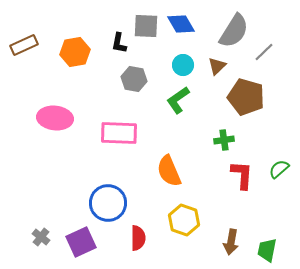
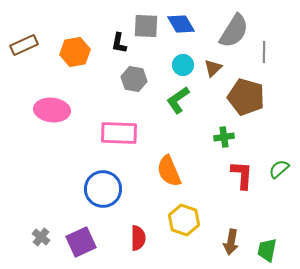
gray line: rotated 45 degrees counterclockwise
brown triangle: moved 4 px left, 2 px down
pink ellipse: moved 3 px left, 8 px up
green cross: moved 3 px up
blue circle: moved 5 px left, 14 px up
